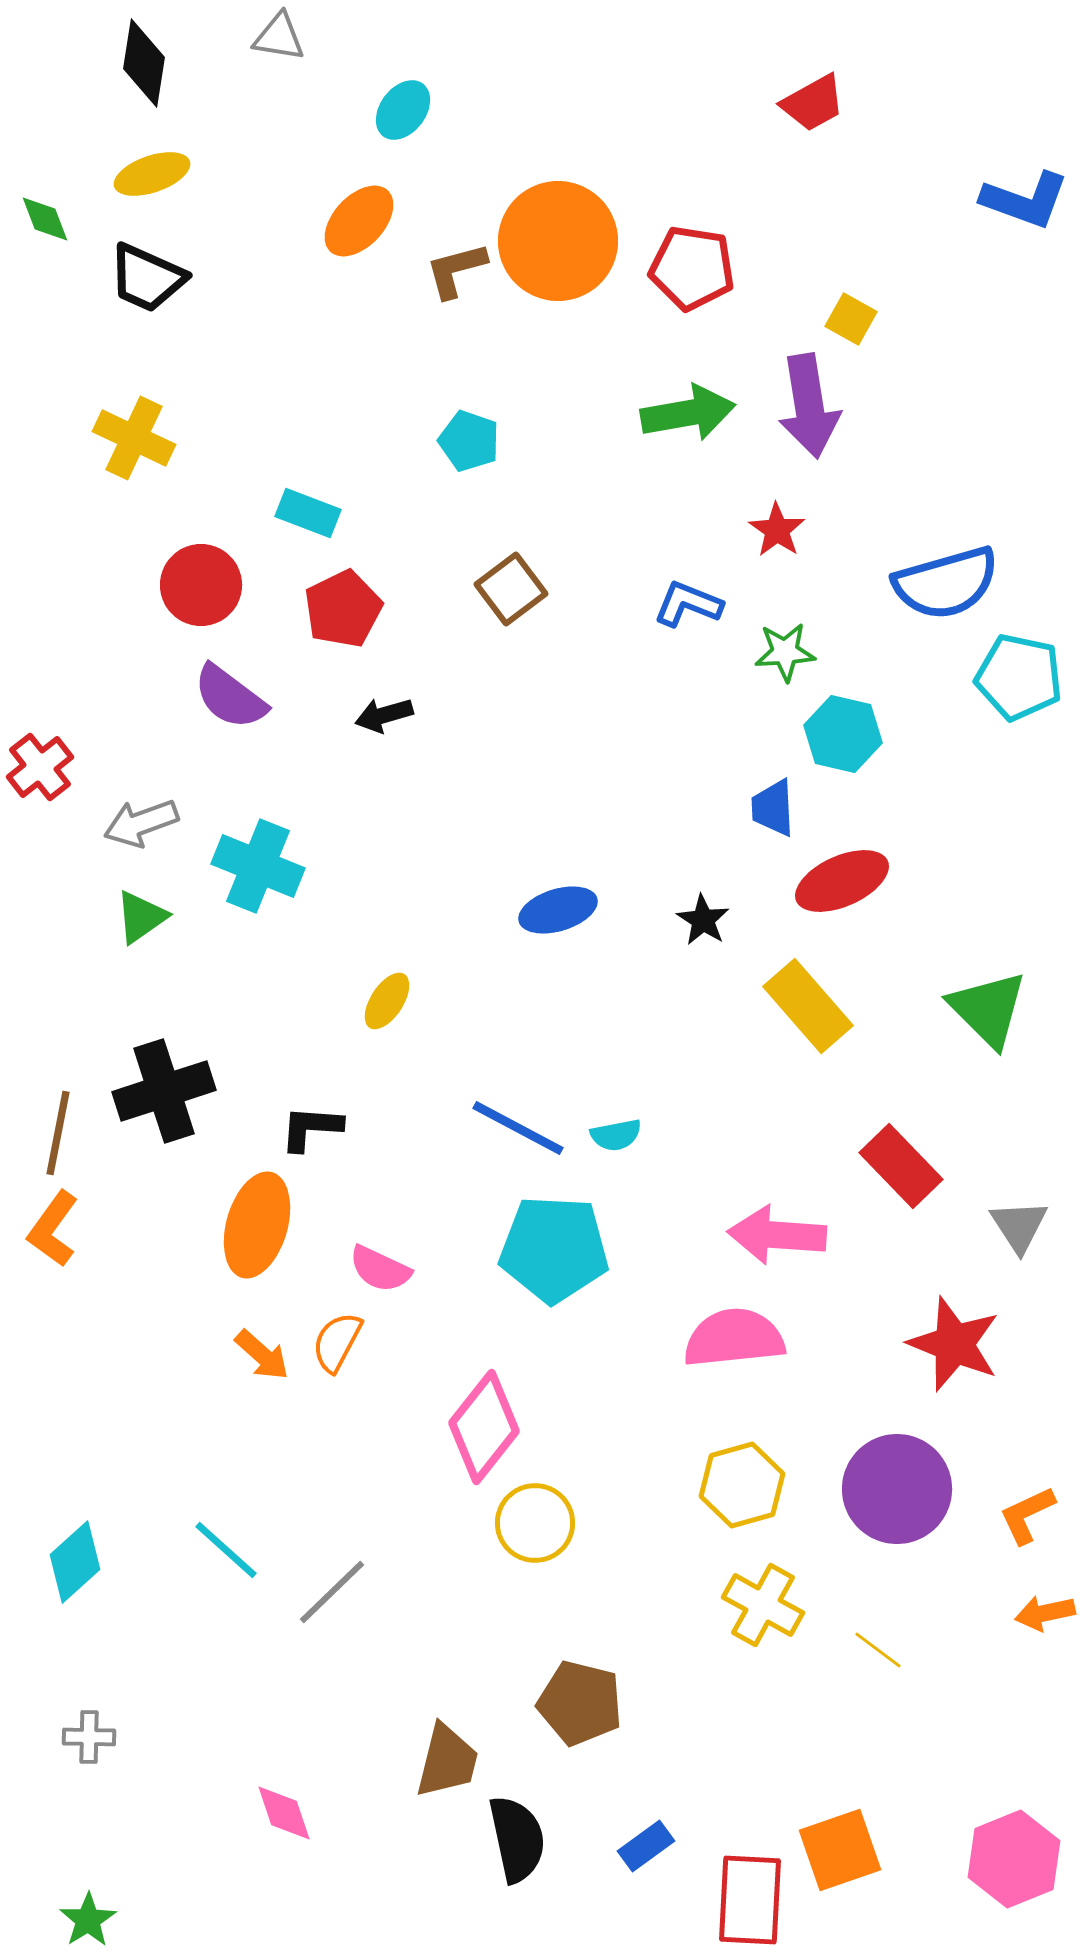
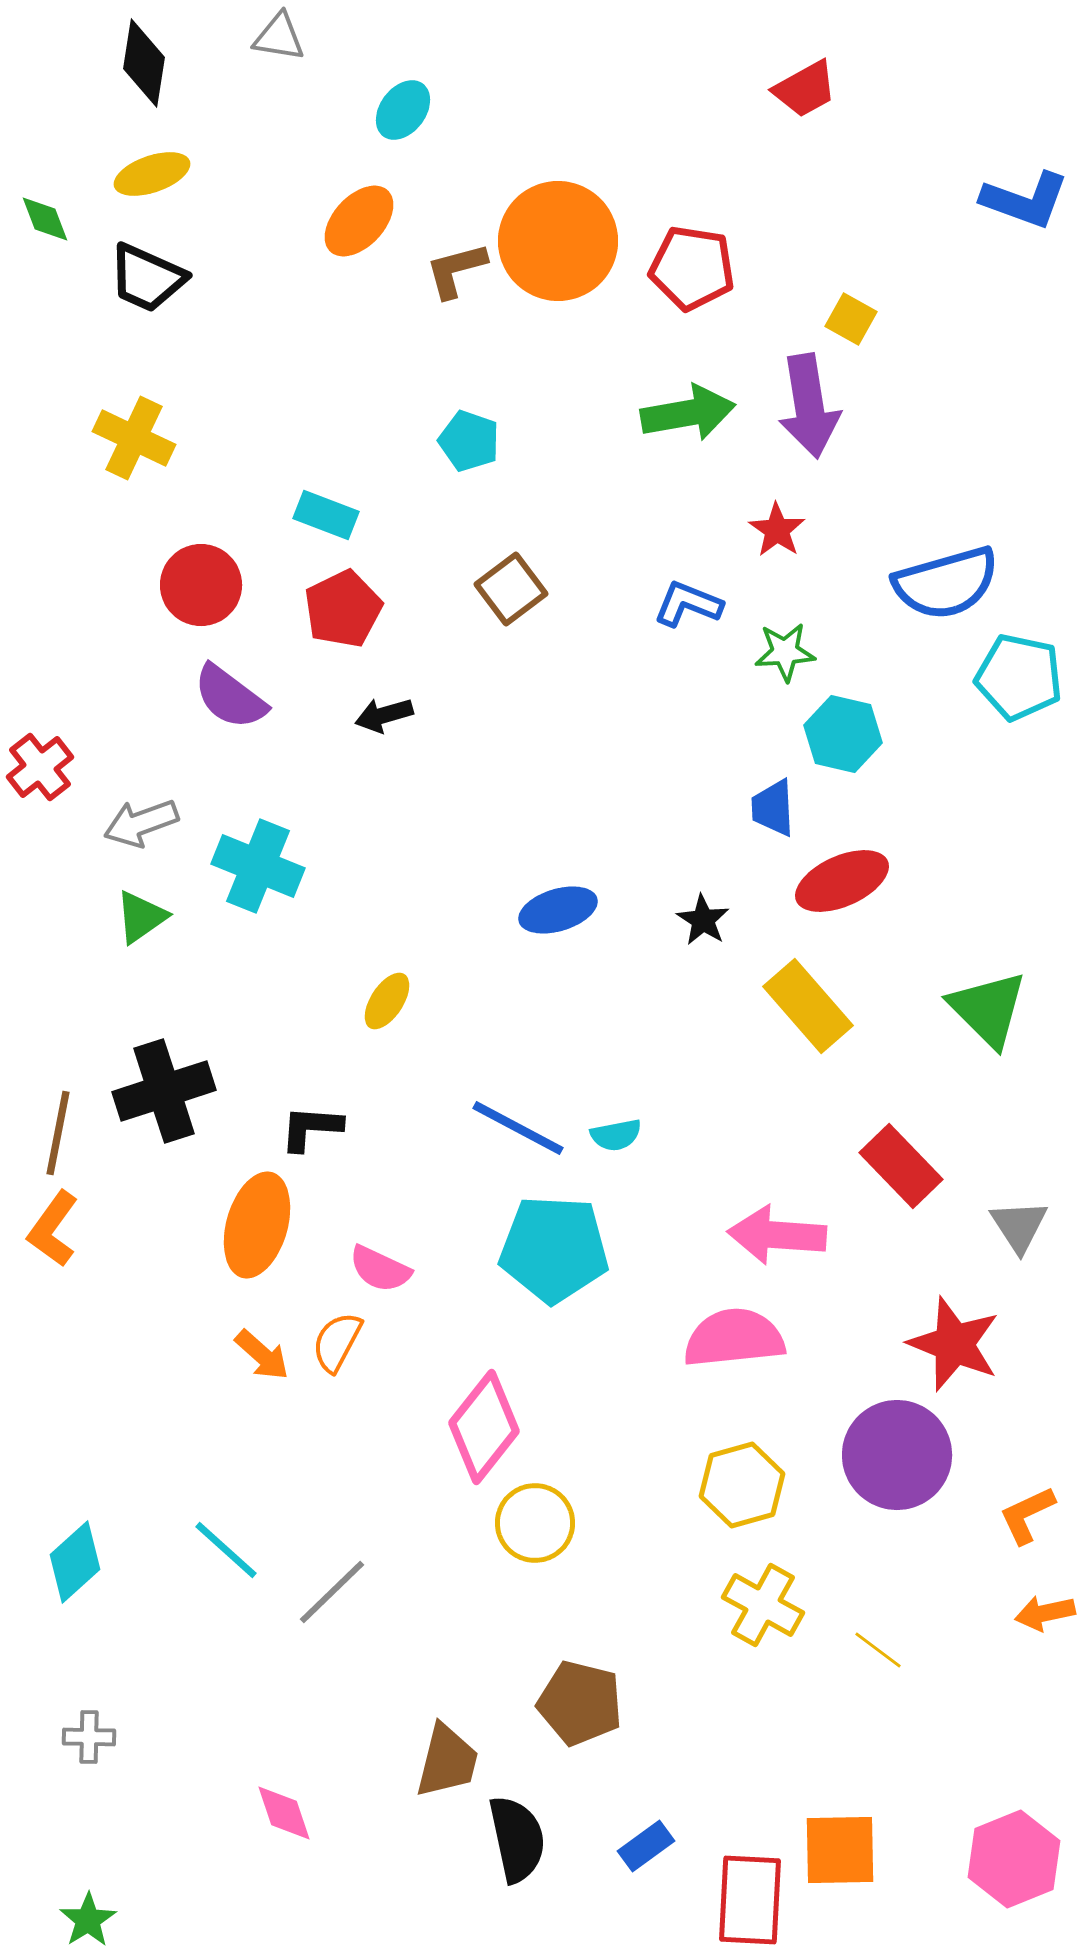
red trapezoid at (813, 103): moved 8 px left, 14 px up
cyan rectangle at (308, 513): moved 18 px right, 2 px down
purple circle at (897, 1489): moved 34 px up
orange square at (840, 1850): rotated 18 degrees clockwise
